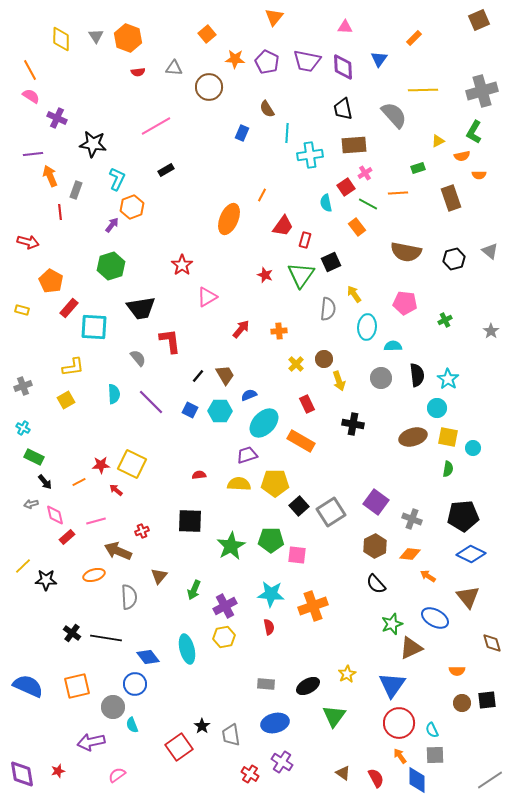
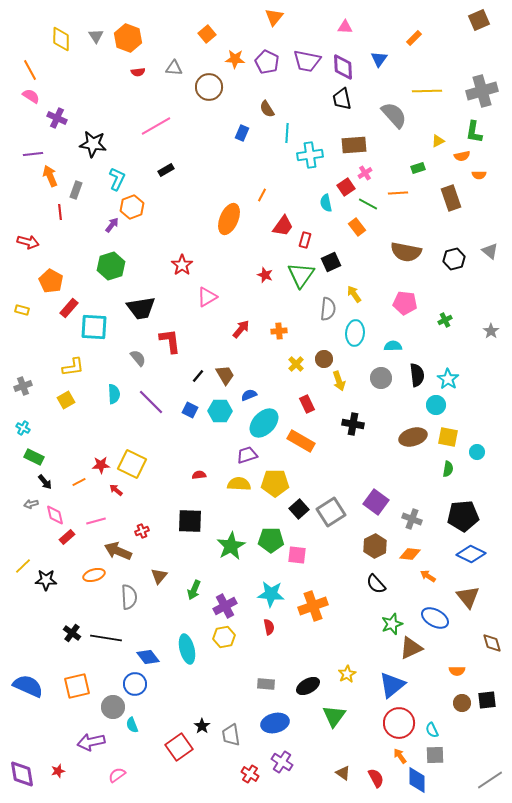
yellow line at (423, 90): moved 4 px right, 1 px down
black trapezoid at (343, 109): moved 1 px left, 10 px up
green L-shape at (474, 132): rotated 20 degrees counterclockwise
cyan ellipse at (367, 327): moved 12 px left, 6 px down
cyan circle at (437, 408): moved 1 px left, 3 px up
cyan circle at (473, 448): moved 4 px right, 4 px down
black square at (299, 506): moved 3 px down
blue triangle at (392, 685): rotated 16 degrees clockwise
